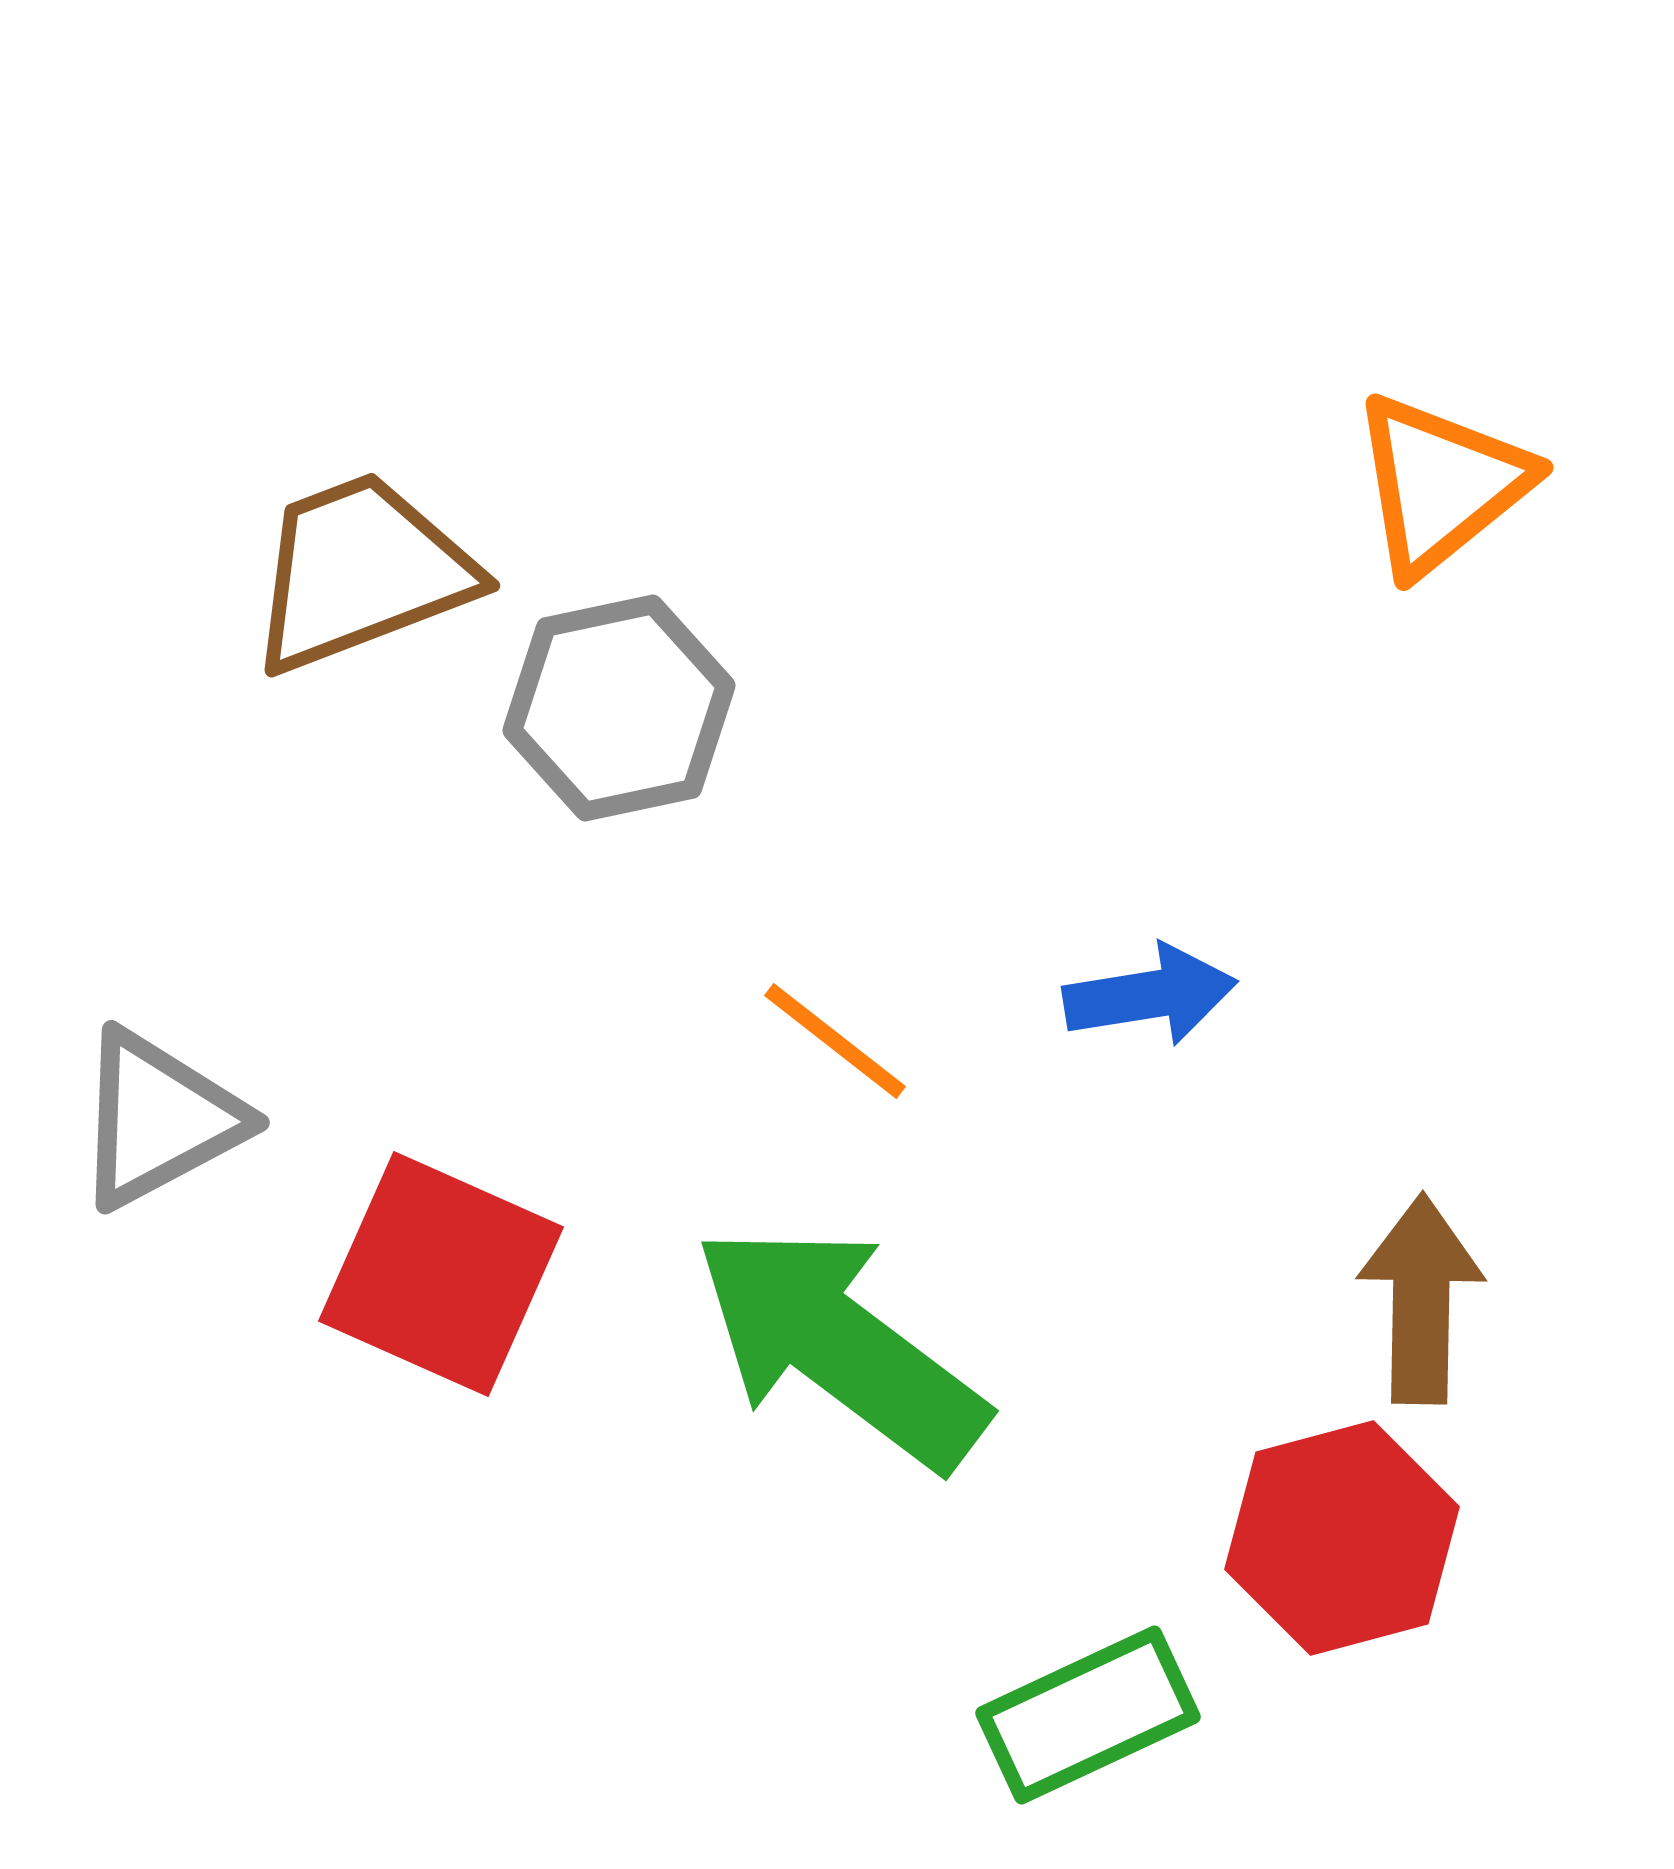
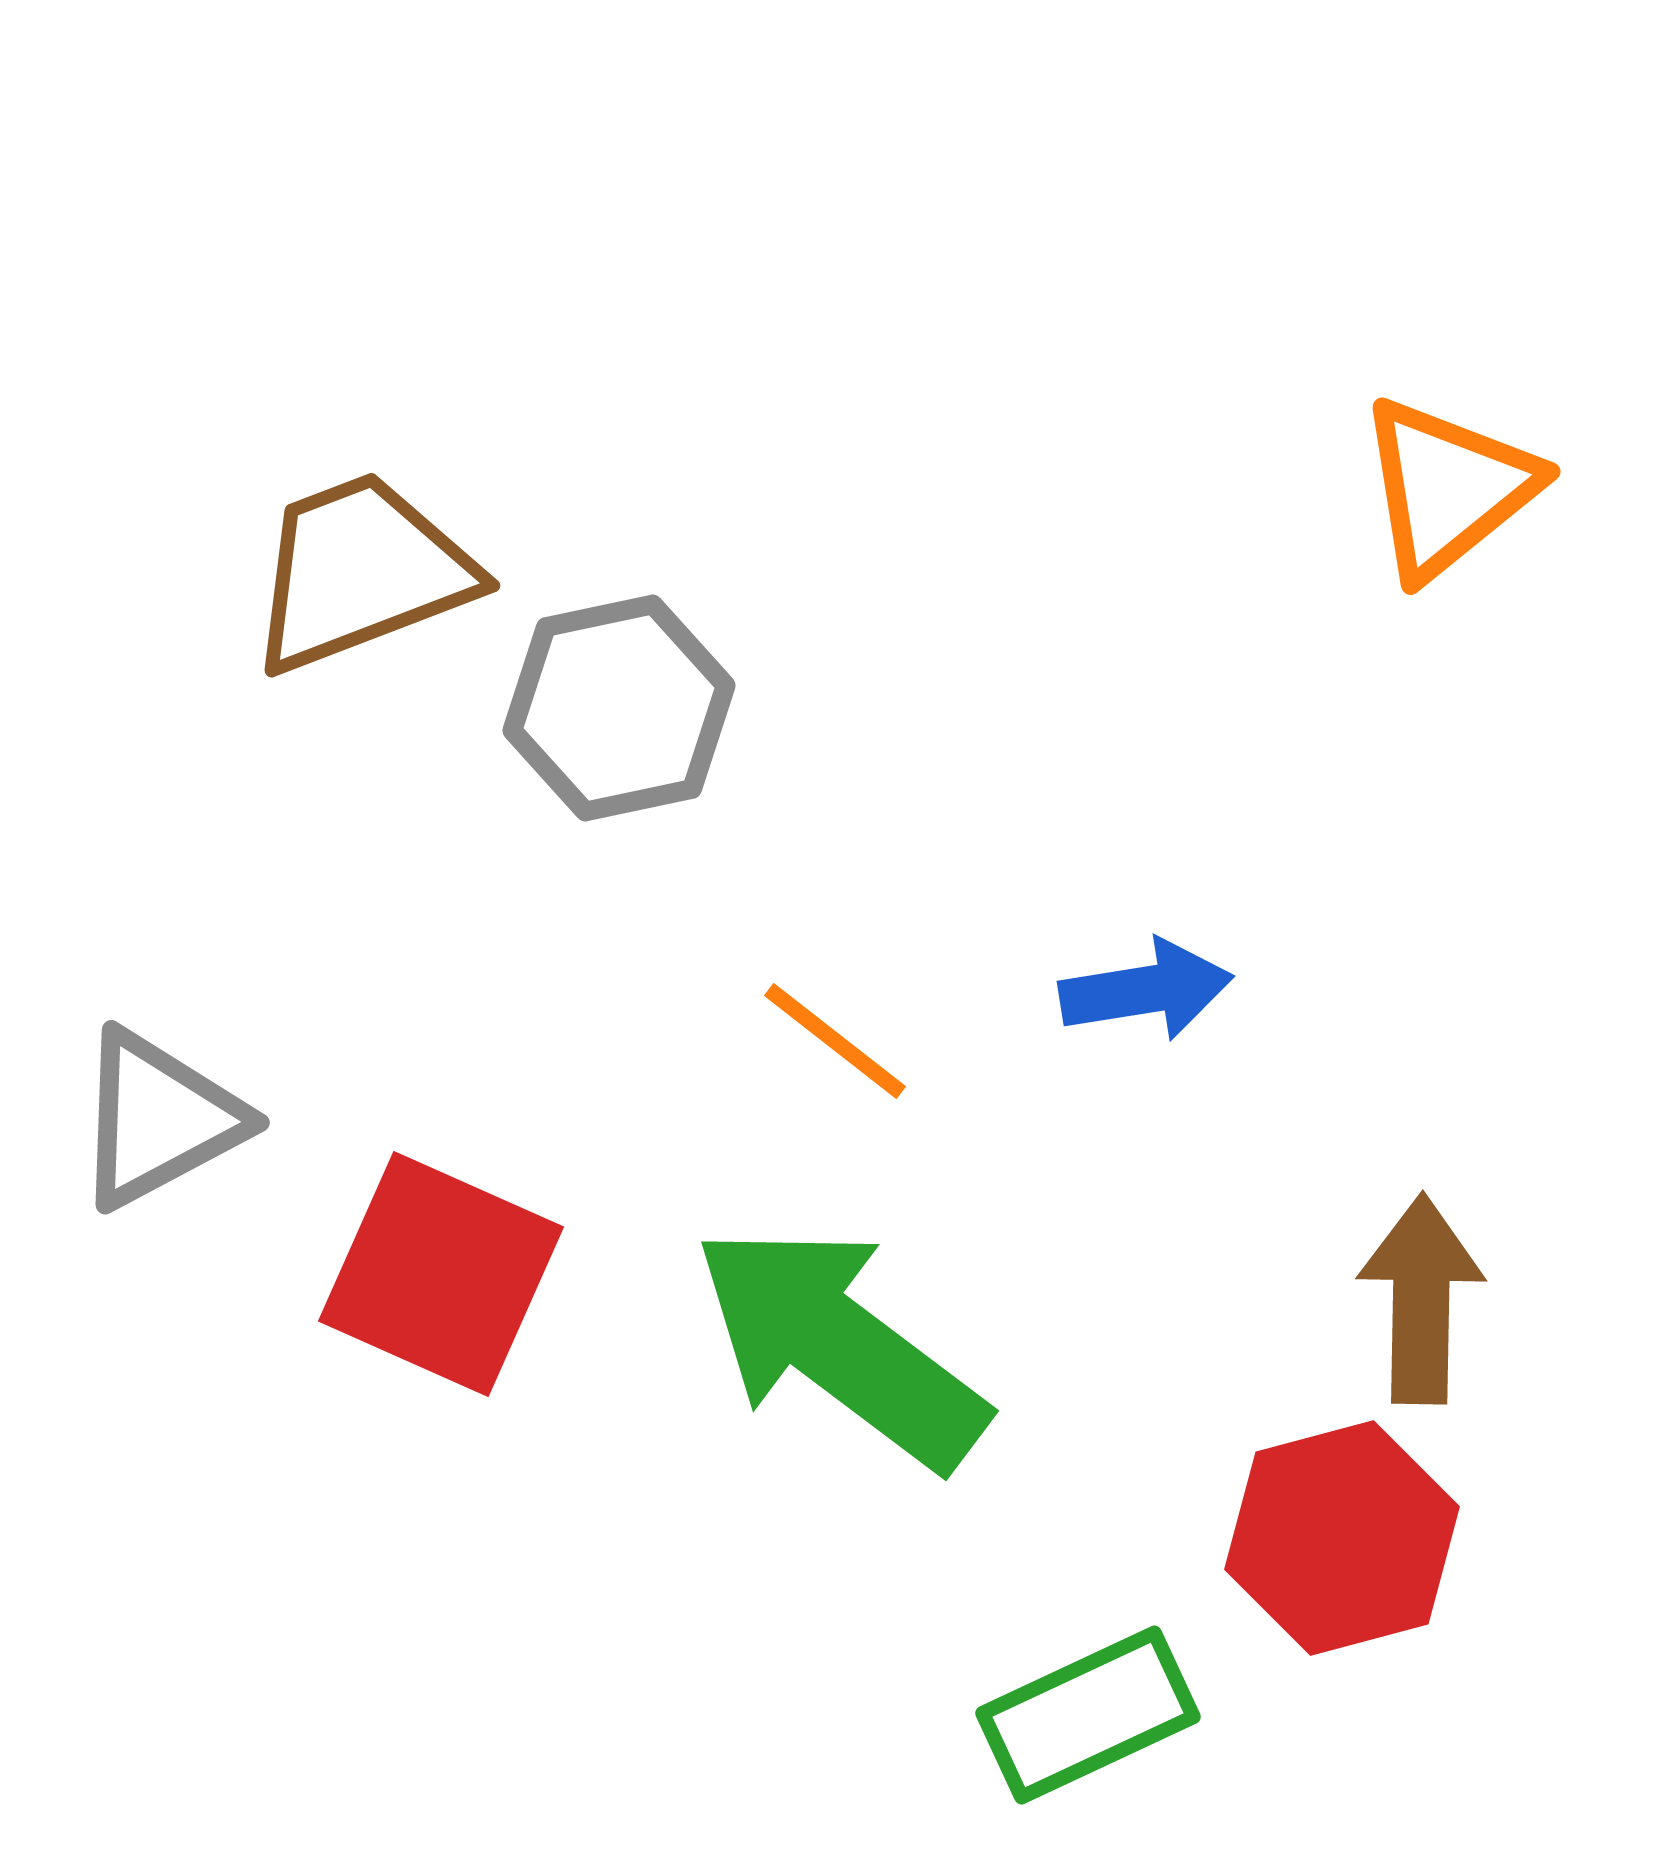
orange triangle: moved 7 px right, 4 px down
blue arrow: moved 4 px left, 5 px up
